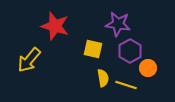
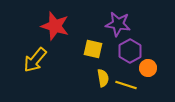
yellow arrow: moved 6 px right
